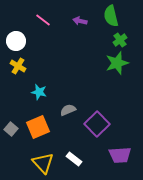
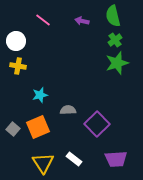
green semicircle: moved 2 px right
purple arrow: moved 2 px right
green cross: moved 5 px left
yellow cross: rotated 21 degrees counterclockwise
cyan star: moved 1 px right, 3 px down; rotated 28 degrees counterclockwise
gray semicircle: rotated 21 degrees clockwise
gray square: moved 2 px right
purple trapezoid: moved 4 px left, 4 px down
yellow triangle: rotated 10 degrees clockwise
